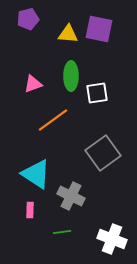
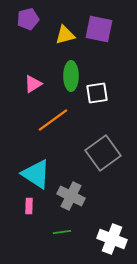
yellow triangle: moved 3 px left, 1 px down; rotated 20 degrees counterclockwise
pink triangle: rotated 12 degrees counterclockwise
pink rectangle: moved 1 px left, 4 px up
